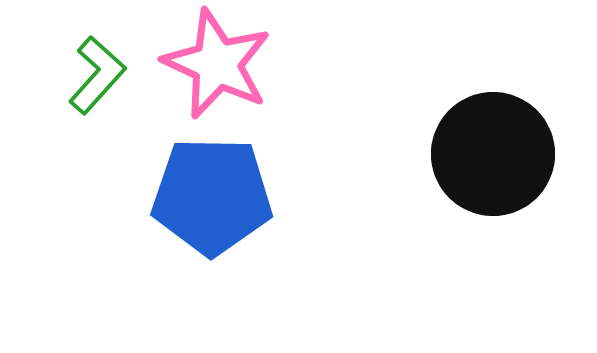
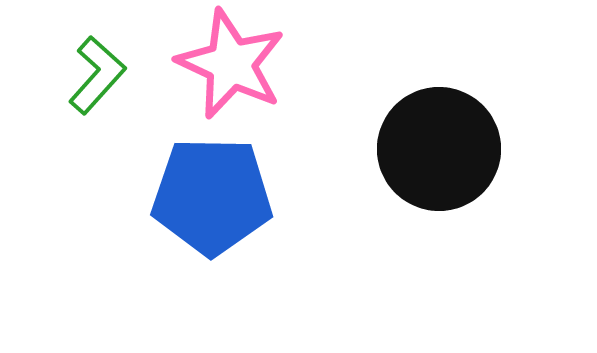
pink star: moved 14 px right
black circle: moved 54 px left, 5 px up
